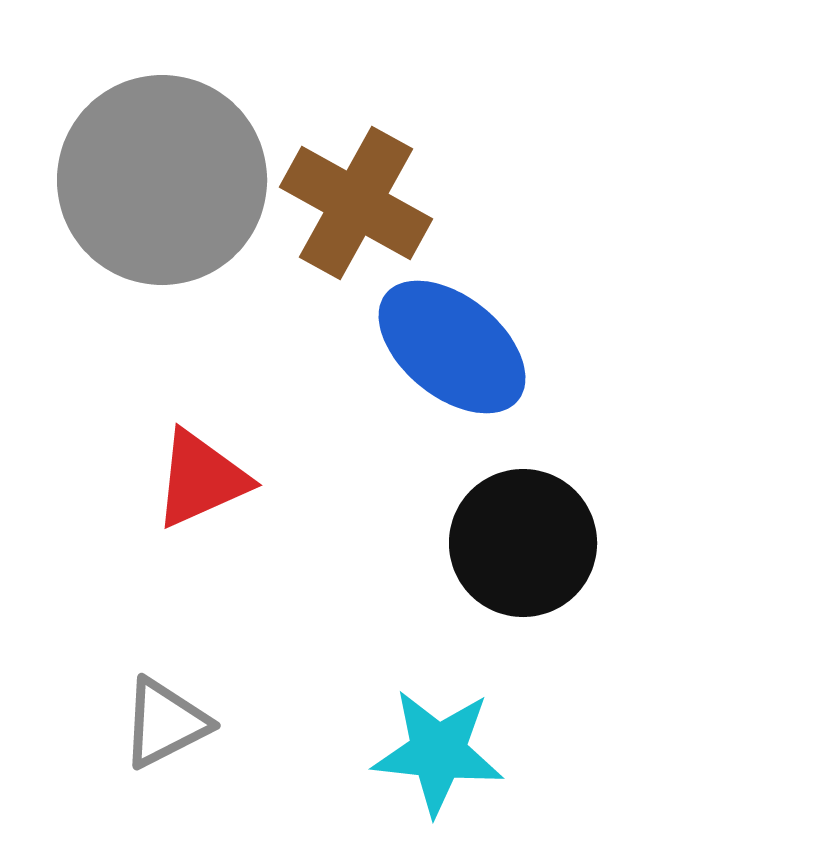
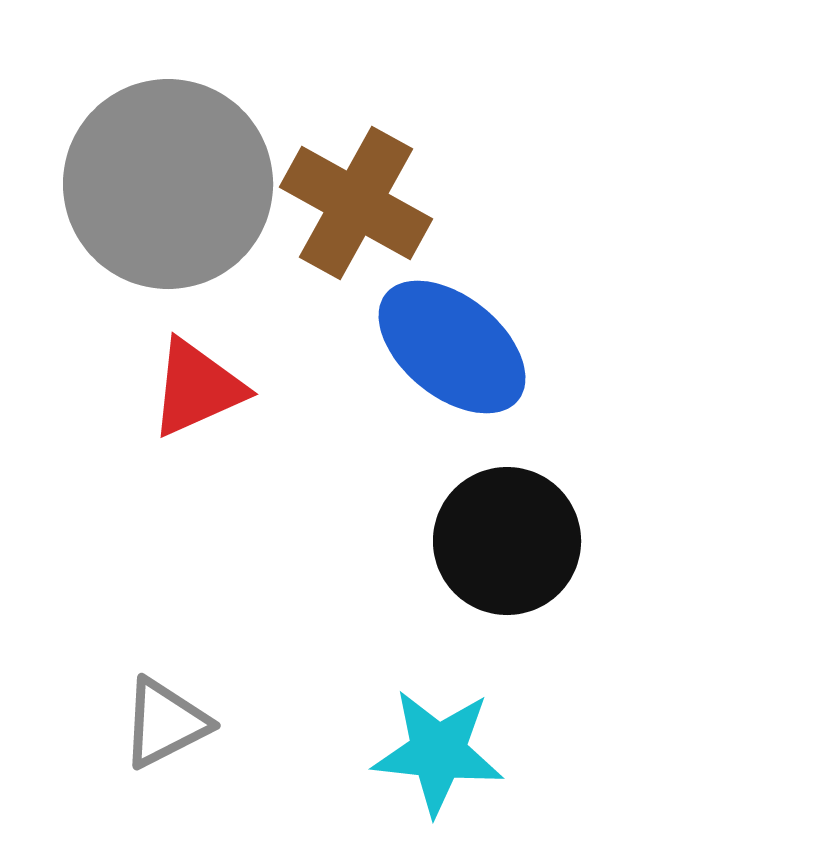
gray circle: moved 6 px right, 4 px down
red triangle: moved 4 px left, 91 px up
black circle: moved 16 px left, 2 px up
